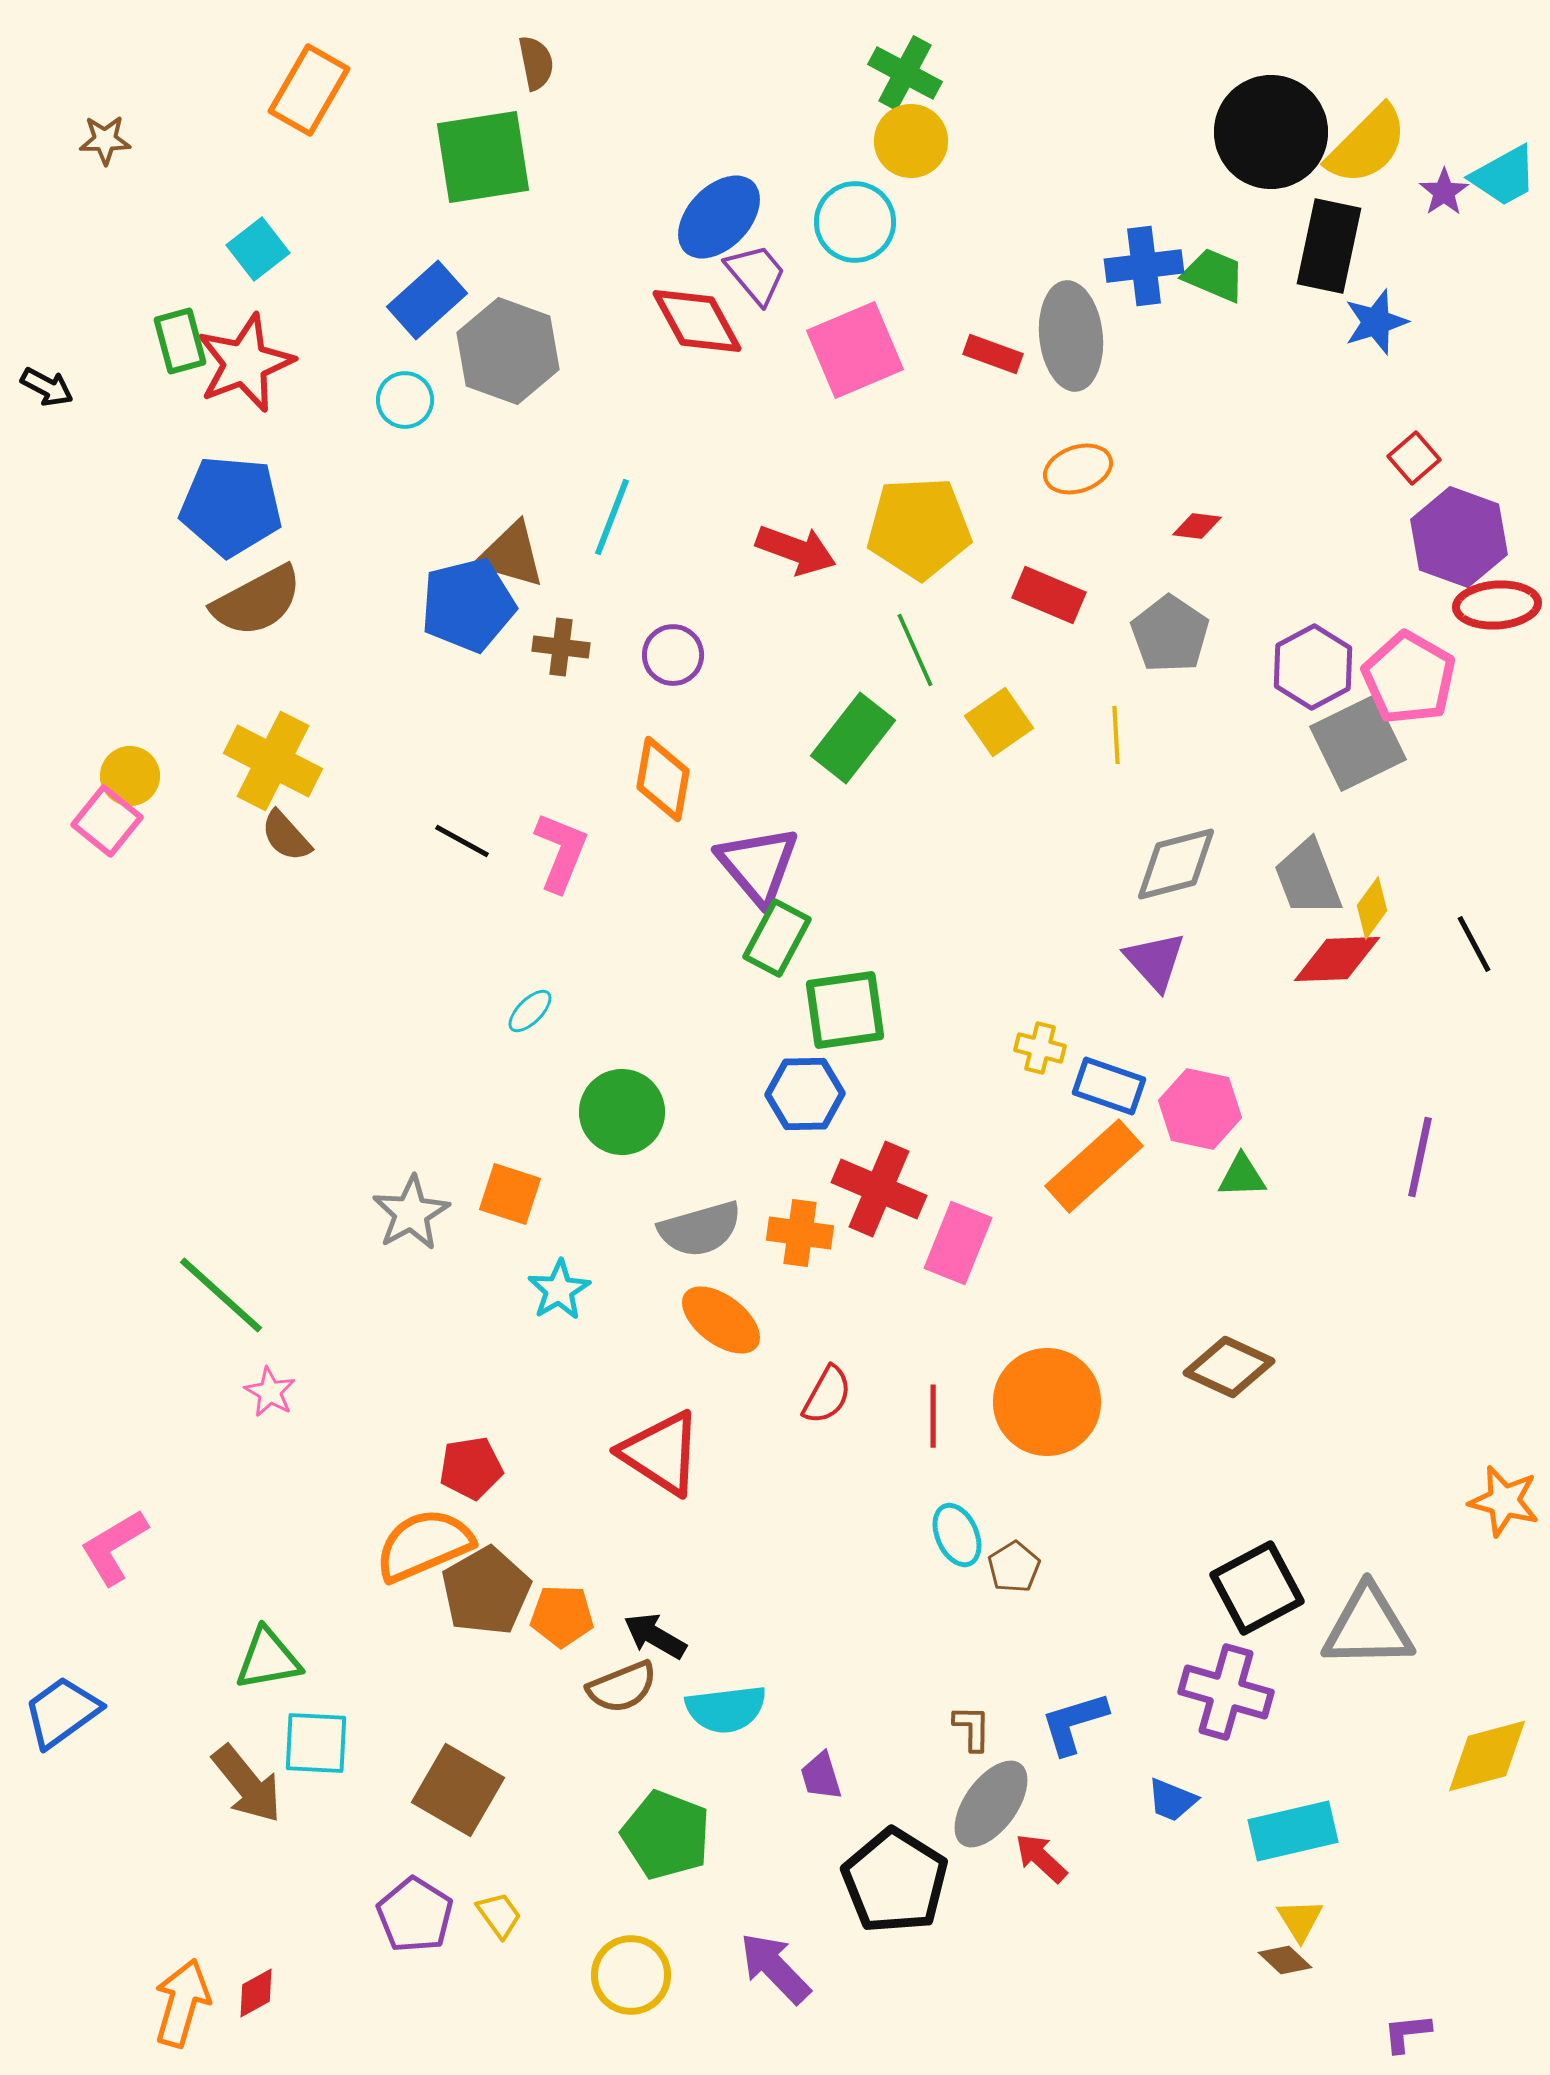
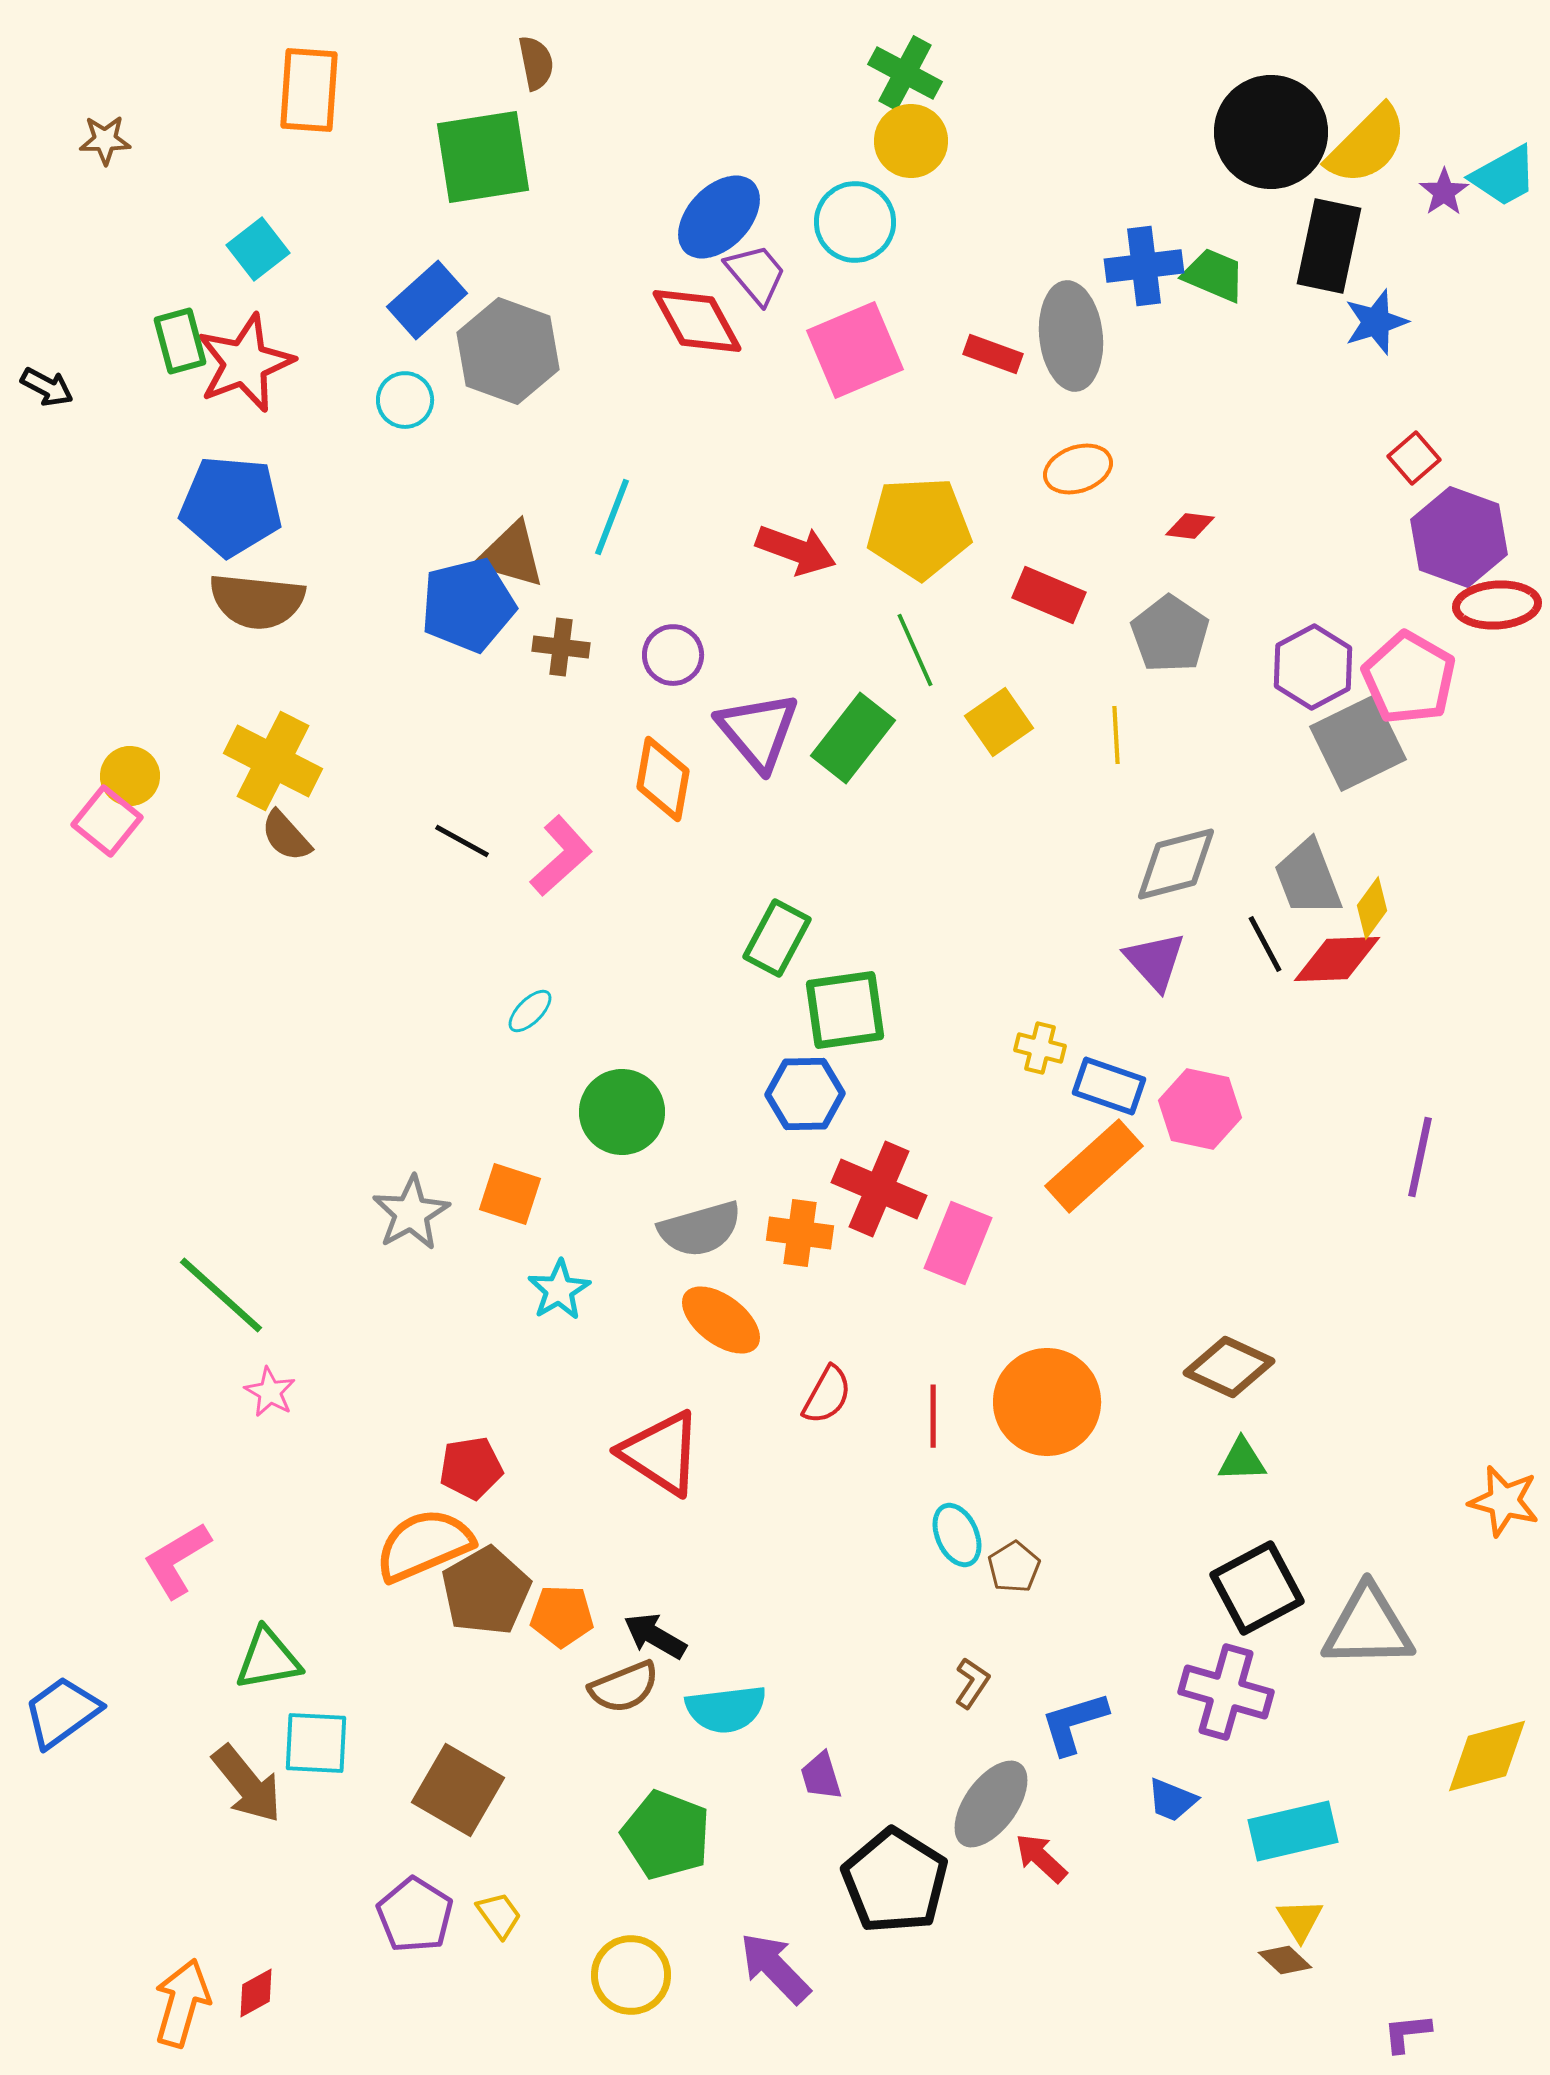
orange rectangle at (309, 90): rotated 26 degrees counterclockwise
red diamond at (1197, 526): moved 7 px left
brown semicircle at (257, 601): rotated 34 degrees clockwise
pink L-shape at (561, 852): moved 4 px down; rotated 26 degrees clockwise
purple triangle at (758, 865): moved 134 px up
black line at (1474, 944): moved 209 px left
green triangle at (1242, 1176): moved 284 px down
pink L-shape at (114, 1547): moved 63 px right, 13 px down
brown semicircle at (622, 1687): moved 2 px right
brown L-shape at (972, 1728): moved 45 px up; rotated 33 degrees clockwise
